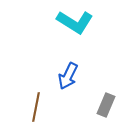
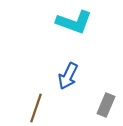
cyan L-shape: moved 1 px left; rotated 12 degrees counterclockwise
brown line: moved 1 px down; rotated 8 degrees clockwise
